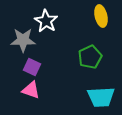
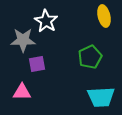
yellow ellipse: moved 3 px right
purple square: moved 5 px right, 3 px up; rotated 36 degrees counterclockwise
pink triangle: moved 9 px left, 2 px down; rotated 18 degrees counterclockwise
